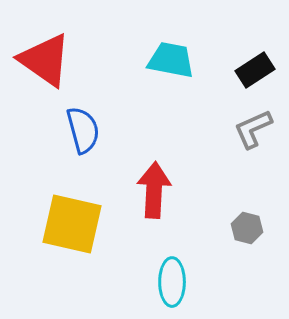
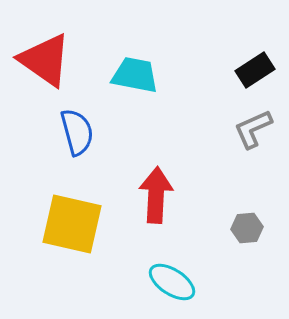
cyan trapezoid: moved 36 px left, 15 px down
blue semicircle: moved 6 px left, 2 px down
red arrow: moved 2 px right, 5 px down
gray hexagon: rotated 20 degrees counterclockwise
cyan ellipse: rotated 57 degrees counterclockwise
